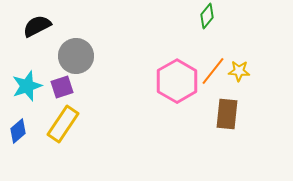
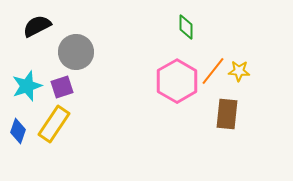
green diamond: moved 21 px left, 11 px down; rotated 40 degrees counterclockwise
gray circle: moved 4 px up
yellow rectangle: moved 9 px left
blue diamond: rotated 30 degrees counterclockwise
